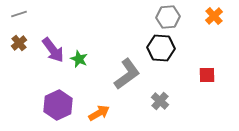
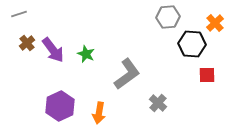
orange cross: moved 1 px right, 7 px down
brown cross: moved 8 px right
black hexagon: moved 31 px right, 4 px up
green star: moved 7 px right, 5 px up
gray cross: moved 2 px left, 2 px down
purple hexagon: moved 2 px right, 1 px down
orange arrow: rotated 130 degrees clockwise
